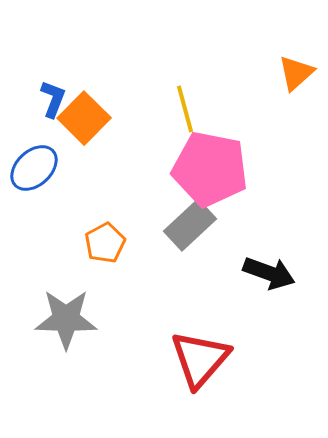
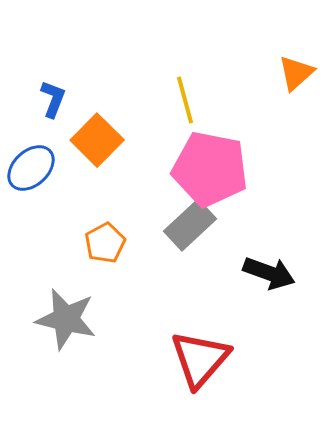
yellow line: moved 9 px up
orange square: moved 13 px right, 22 px down
blue ellipse: moved 3 px left
gray star: rotated 12 degrees clockwise
